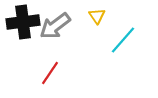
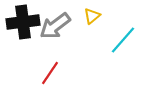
yellow triangle: moved 5 px left; rotated 24 degrees clockwise
